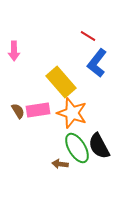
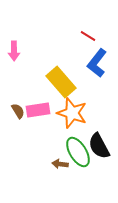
green ellipse: moved 1 px right, 4 px down
